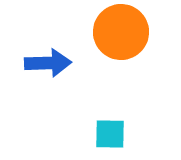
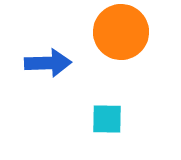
cyan square: moved 3 px left, 15 px up
